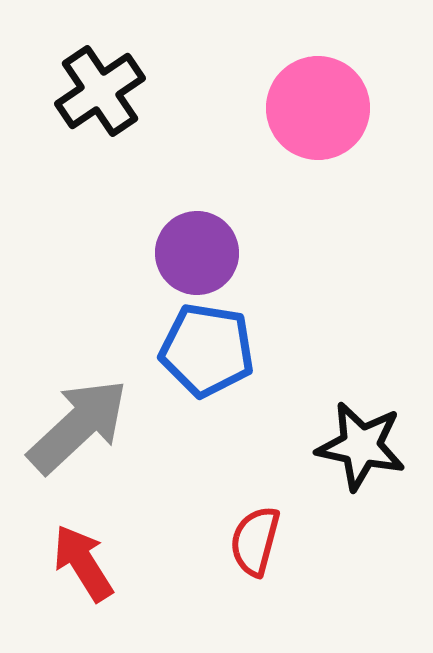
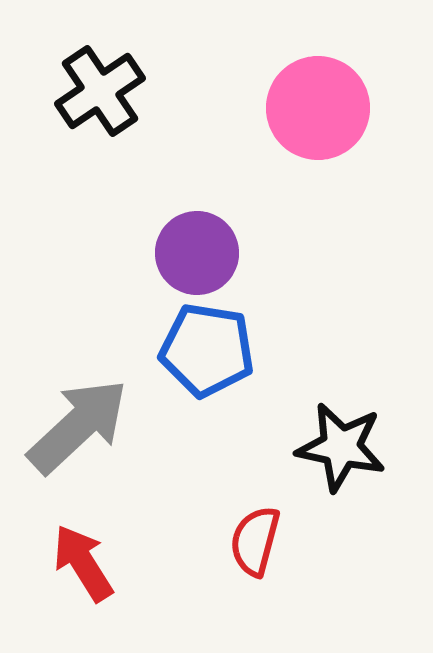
black star: moved 20 px left, 1 px down
